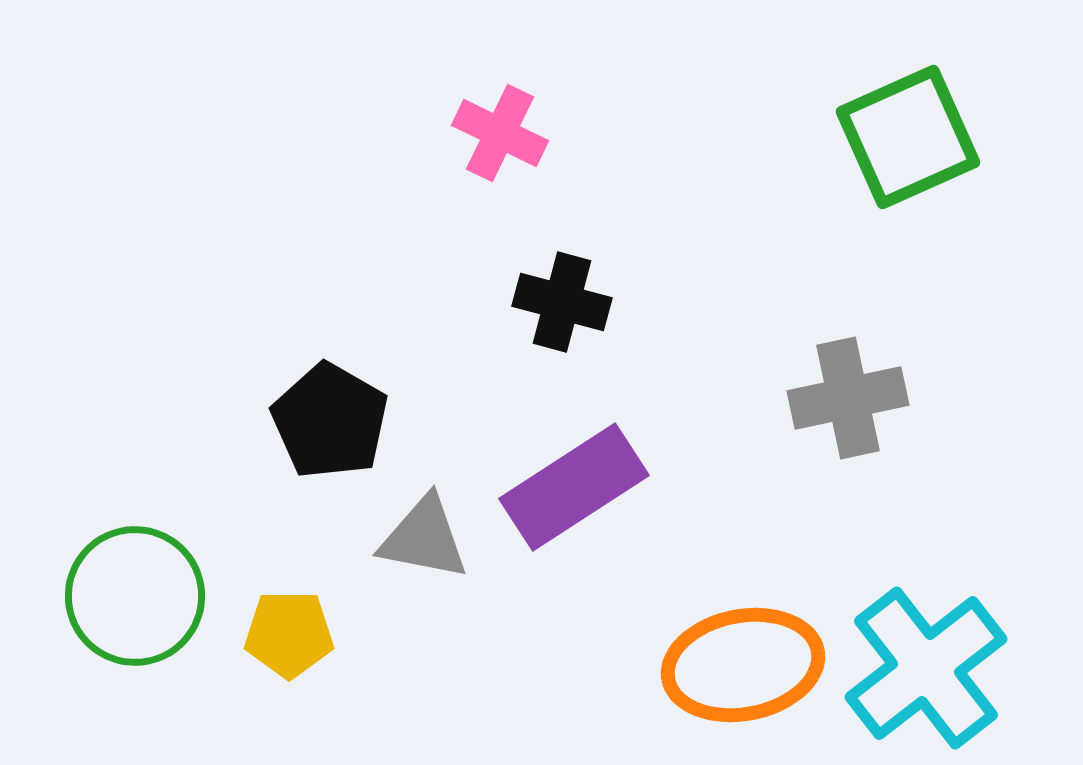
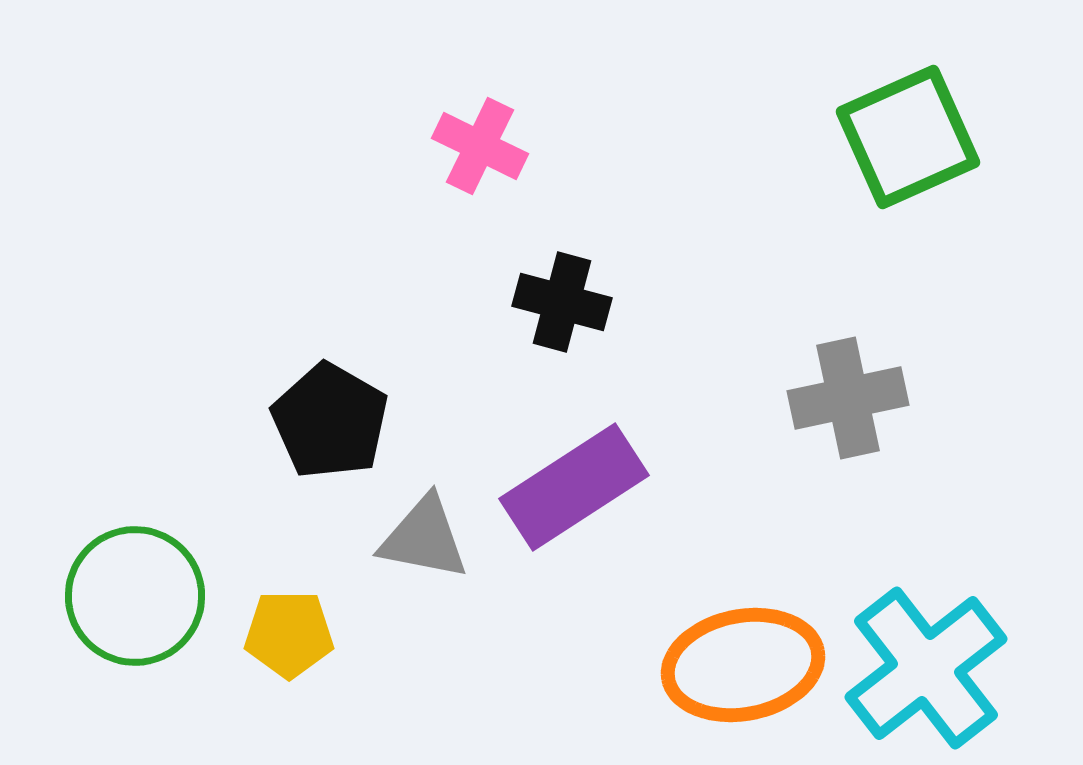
pink cross: moved 20 px left, 13 px down
